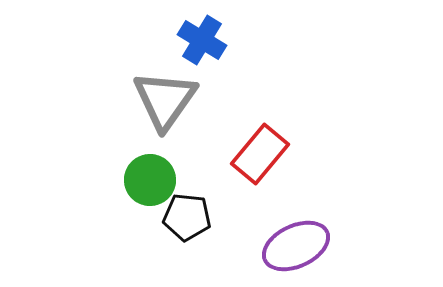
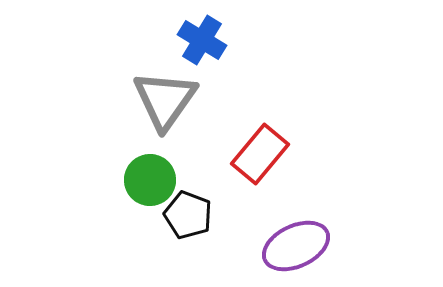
black pentagon: moved 1 px right, 2 px up; rotated 15 degrees clockwise
